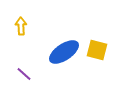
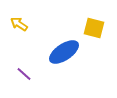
yellow arrow: moved 2 px left, 2 px up; rotated 54 degrees counterclockwise
yellow square: moved 3 px left, 22 px up
